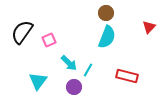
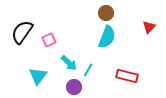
cyan triangle: moved 5 px up
